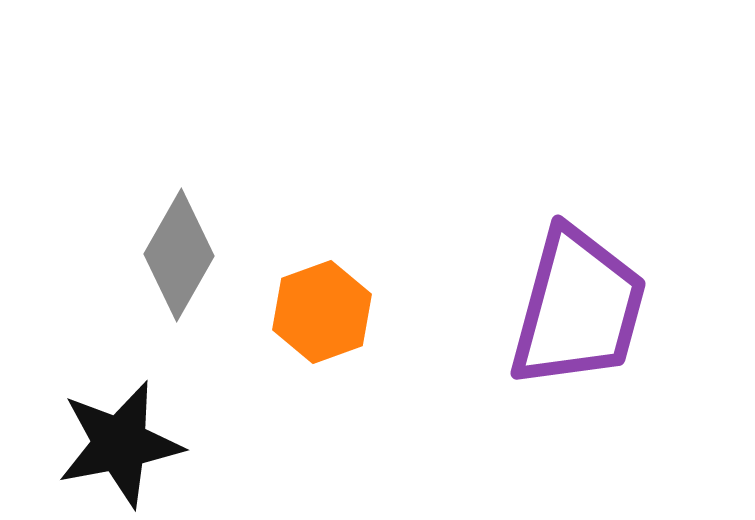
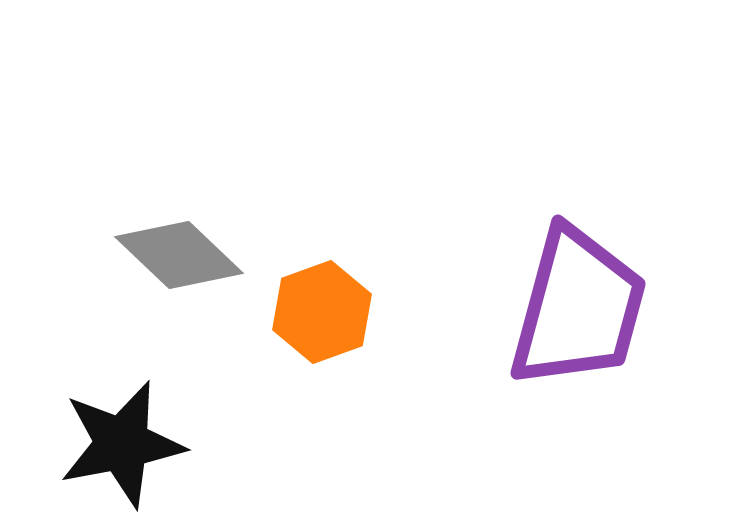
gray diamond: rotated 76 degrees counterclockwise
black star: moved 2 px right
